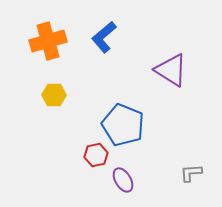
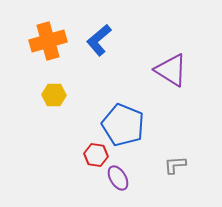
blue L-shape: moved 5 px left, 3 px down
red hexagon: rotated 20 degrees clockwise
gray L-shape: moved 16 px left, 8 px up
purple ellipse: moved 5 px left, 2 px up
